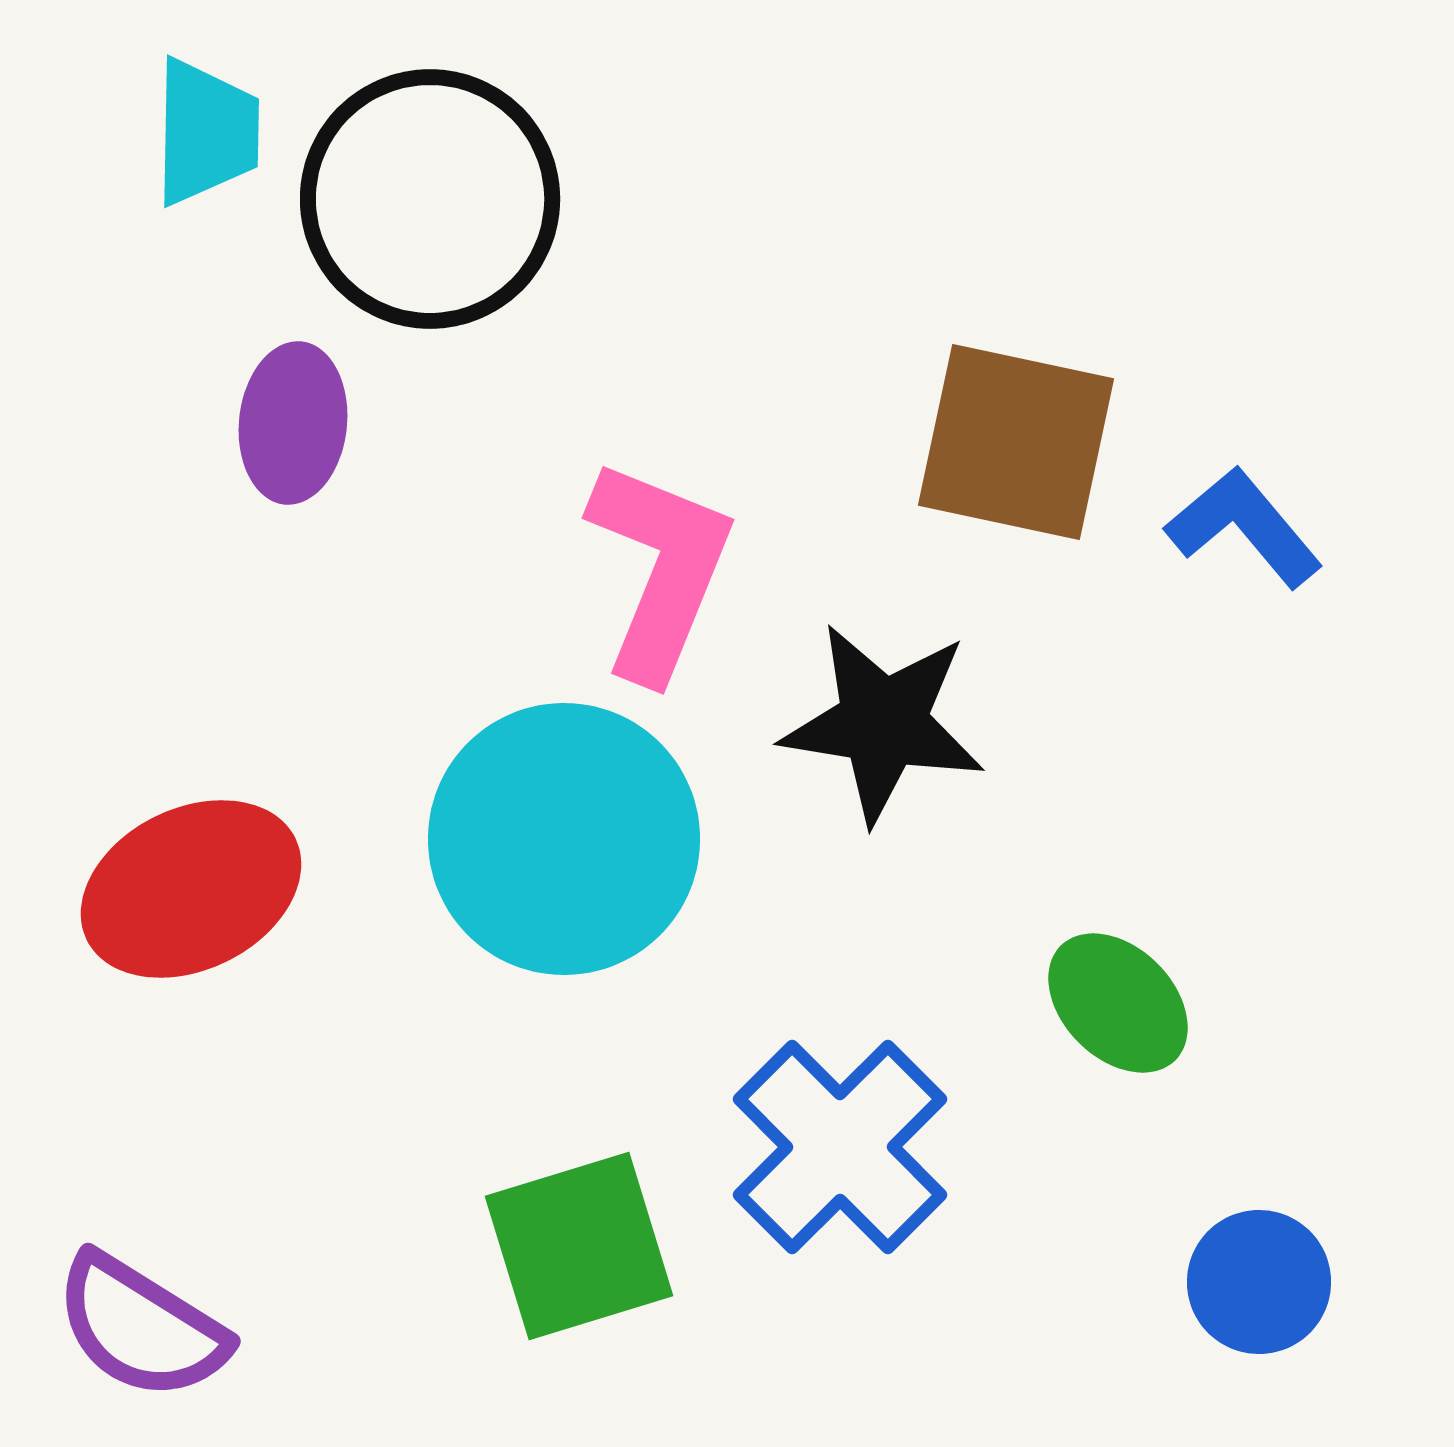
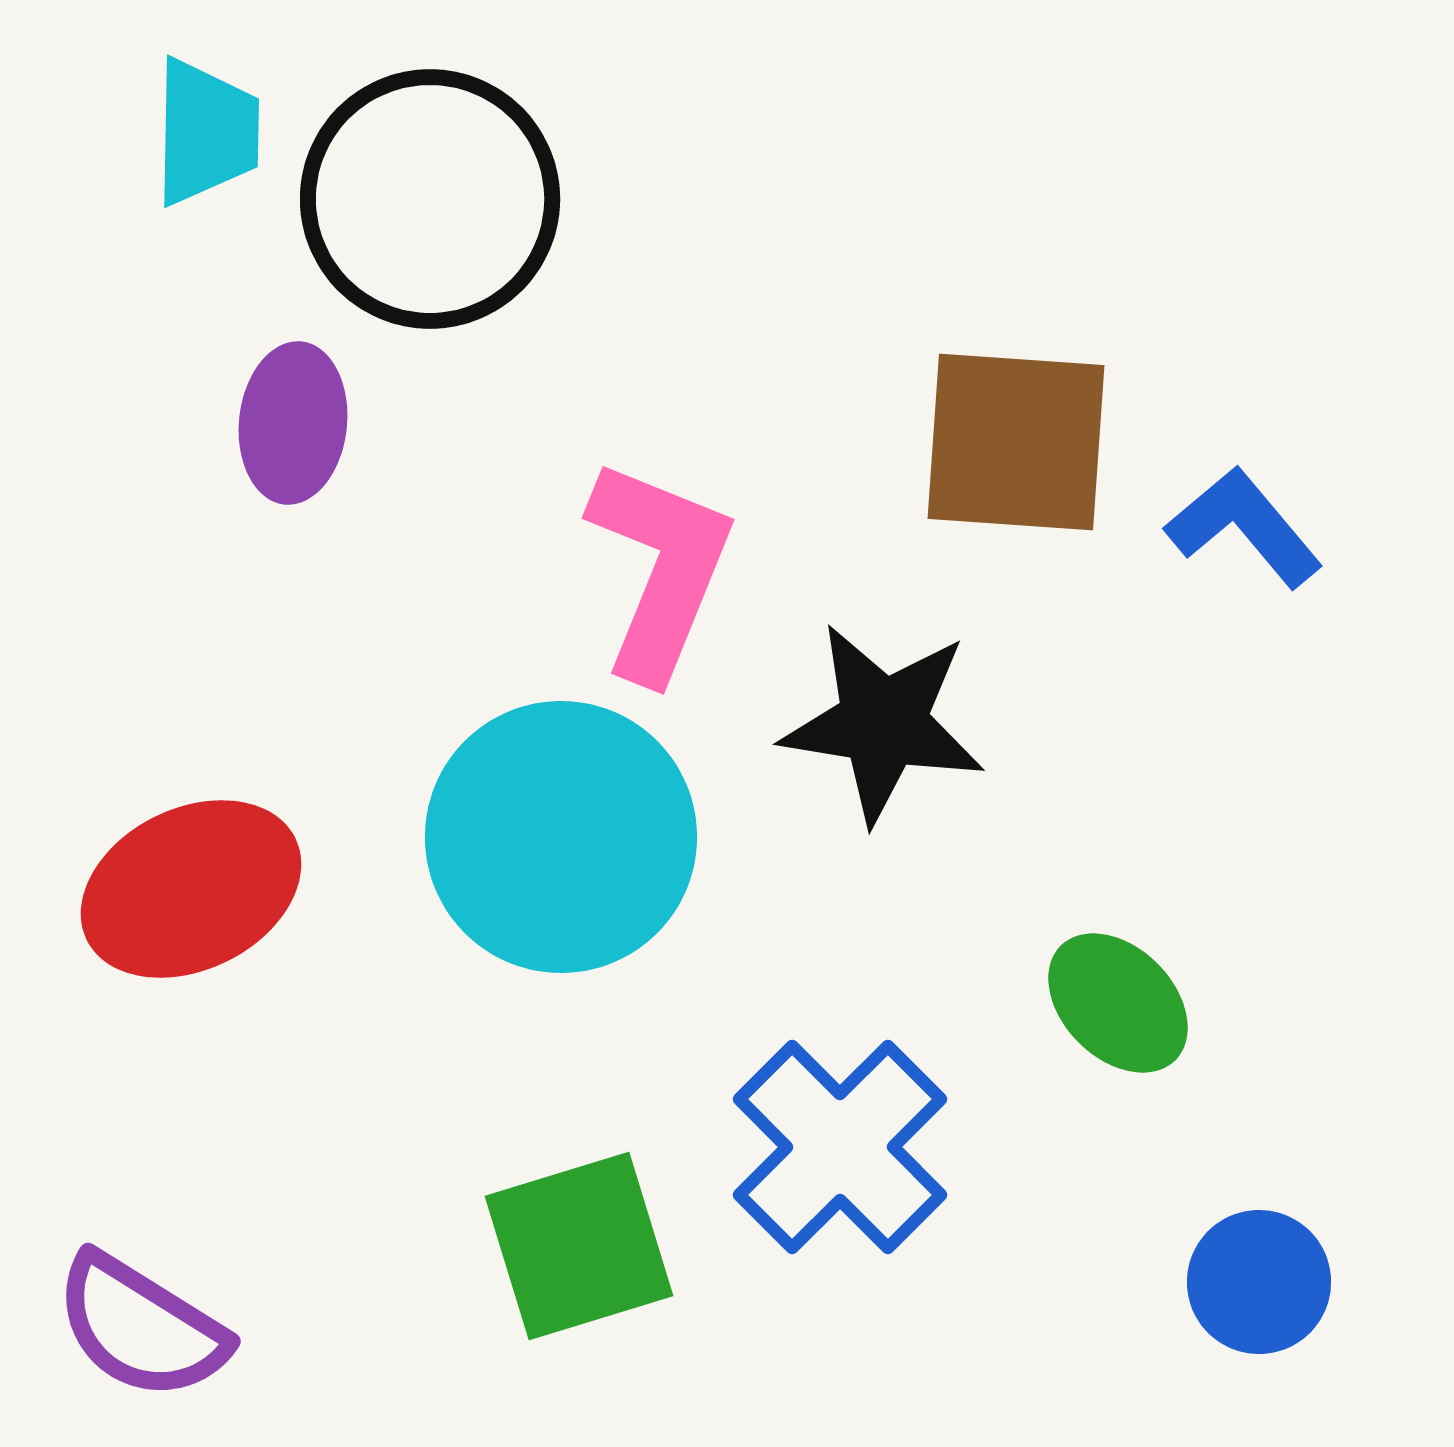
brown square: rotated 8 degrees counterclockwise
cyan circle: moved 3 px left, 2 px up
